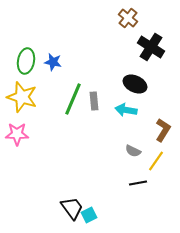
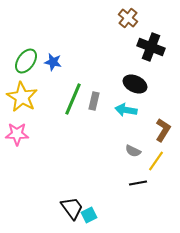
black cross: rotated 12 degrees counterclockwise
green ellipse: rotated 25 degrees clockwise
yellow star: rotated 12 degrees clockwise
gray rectangle: rotated 18 degrees clockwise
